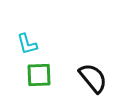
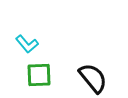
cyan L-shape: rotated 25 degrees counterclockwise
